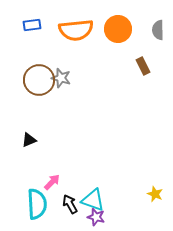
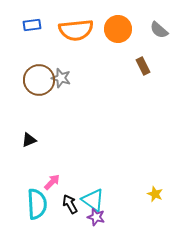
gray semicircle: moved 1 px right; rotated 48 degrees counterclockwise
cyan triangle: rotated 15 degrees clockwise
